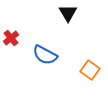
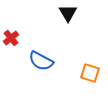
blue semicircle: moved 4 px left, 6 px down
orange square: moved 3 px down; rotated 18 degrees counterclockwise
